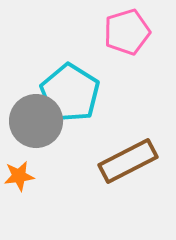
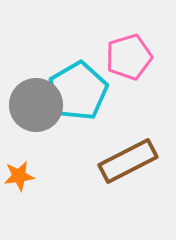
pink pentagon: moved 2 px right, 25 px down
cyan pentagon: moved 8 px right, 2 px up; rotated 10 degrees clockwise
gray circle: moved 16 px up
